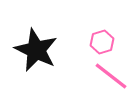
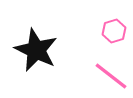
pink hexagon: moved 12 px right, 11 px up
